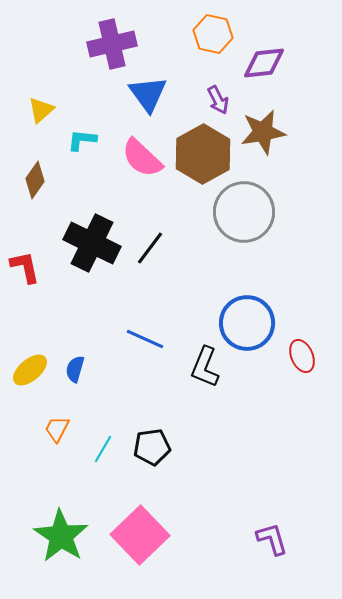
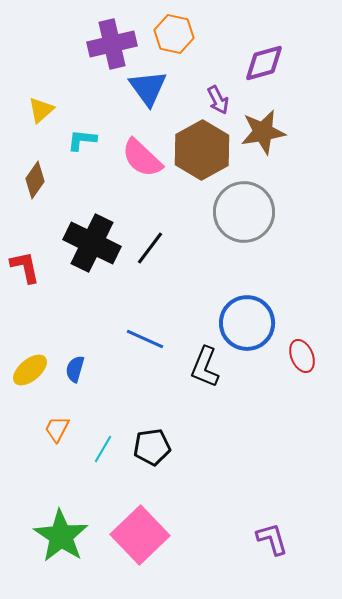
orange hexagon: moved 39 px left
purple diamond: rotated 9 degrees counterclockwise
blue triangle: moved 6 px up
brown hexagon: moved 1 px left, 4 px up
